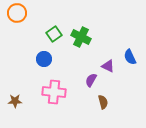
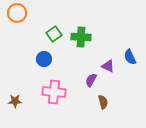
green cross: rotated 24 degrees counterclockwise
